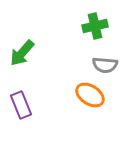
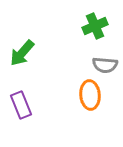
green cross: rotated 10 degrees counterclockwise
orange ellipse: rotated 52 degrees clockwise
